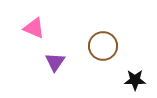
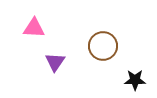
pink triangle: rotated 20 degrees counterclockwise
